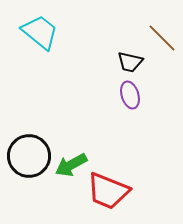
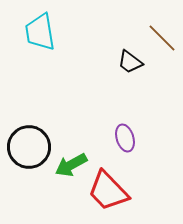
cyan trapezoid: rotated 138 degrees counterclockwise
black trapezoid: rotated 24 degrees clockwise
purple ellipse: moved 5 px left, 43 px down
black circle: moved 9 px up
red trapezoid: rotated 24 degrees clockwise
